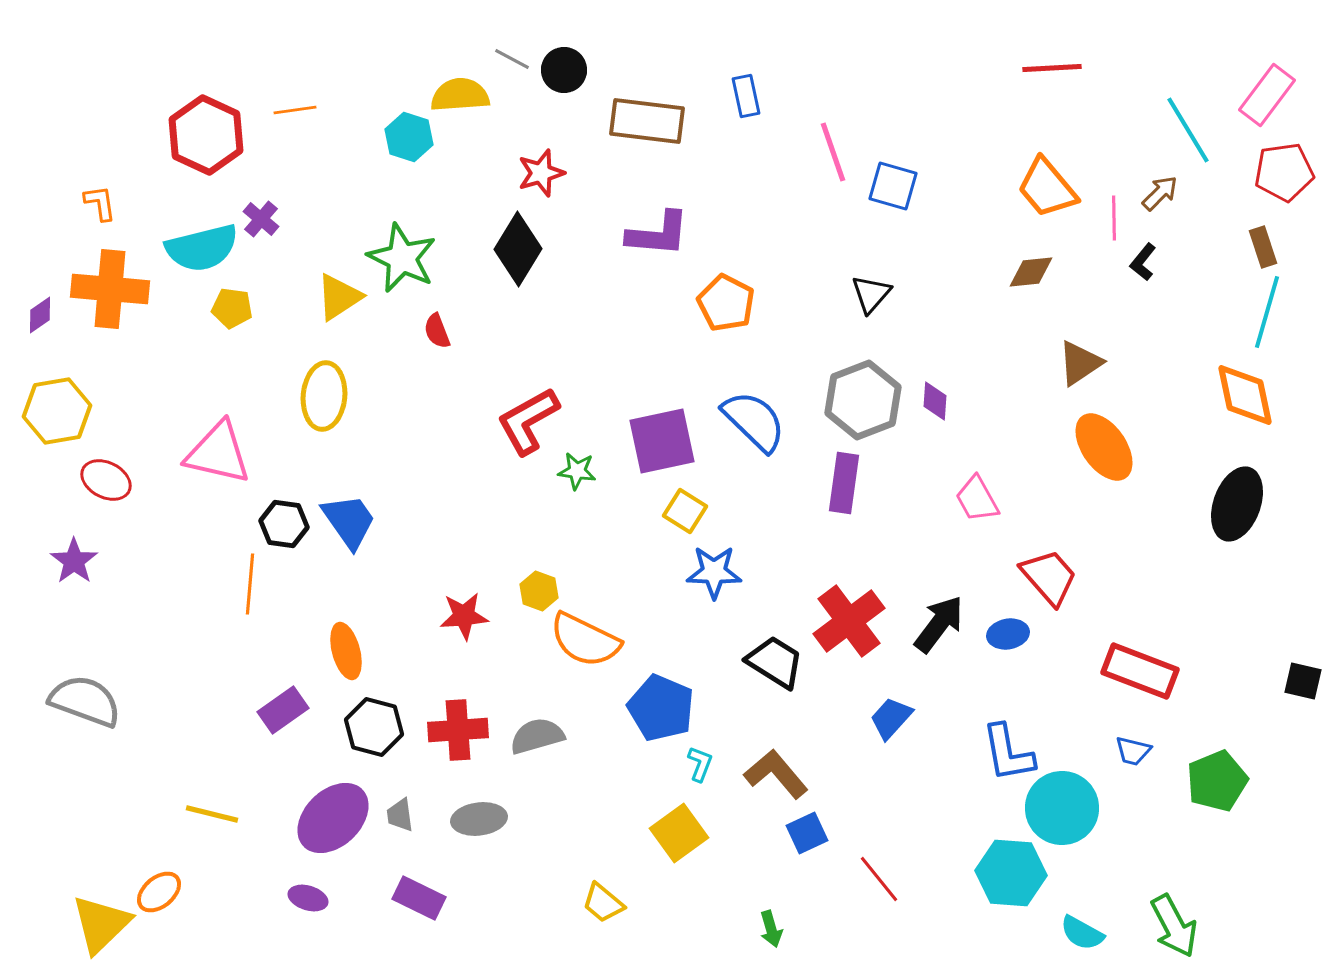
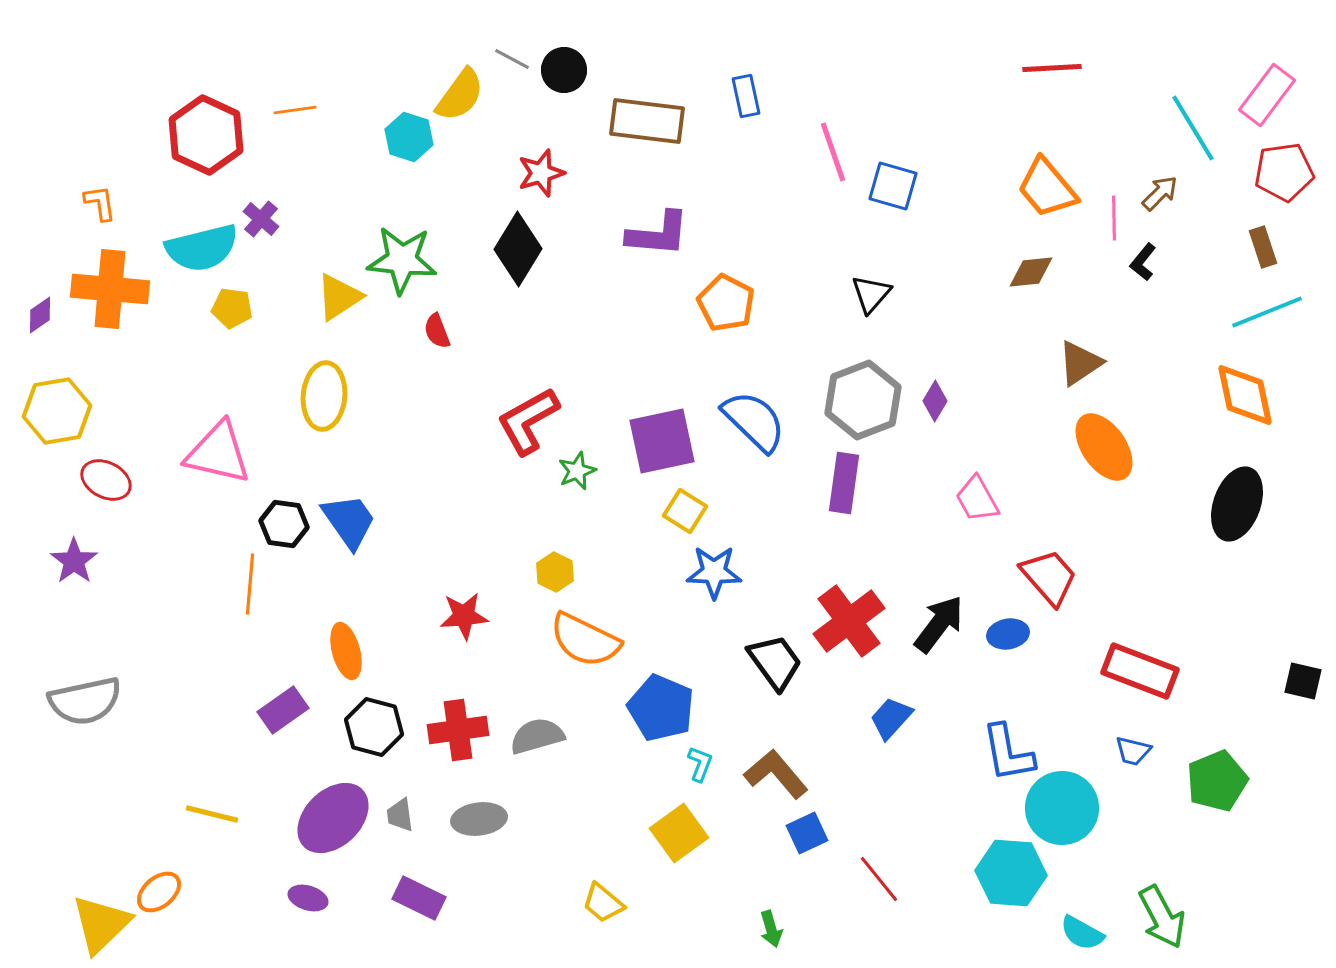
yellow semicircle at (460, 95): rotated 130 degrees clockwise
cyan line at (1188, 130): moved 5 px right, 2 px up
green star at (402, 258): moved 2 px down; rotated 20 degrees counterclockwise
cyan line at (1267, 312): rotated 52 degrees clockwise
purple diamond at (935, 401): rotated 27 degrees clockwise
green star at (577, 471): rotated 30 degrees counterclockwise
yellow hexagon at (539, 591): moved 16 px right, 19 px up; rotated 6 degrees clockwise
black trapezoid at (775, 662): rotated 22 degrees clockwise
gray semicircle at (85, 701): rotated 148 degrees clockwise
red cross at (458, 730): rotated 4 degrees counterclockwise
green arrow at (1174, 926): moved 12 px left, 9 px up
